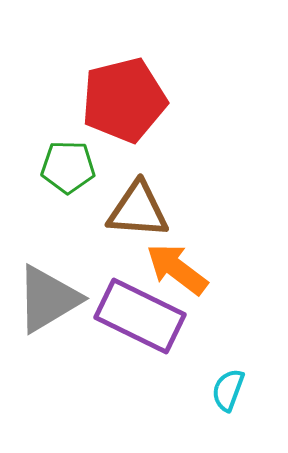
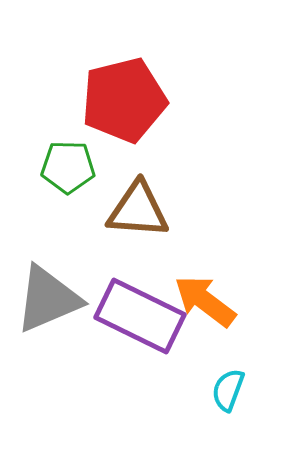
orange arrow: moved 28 px right, 32 px down
gray triangle: rotated 8 degrees clockwise
